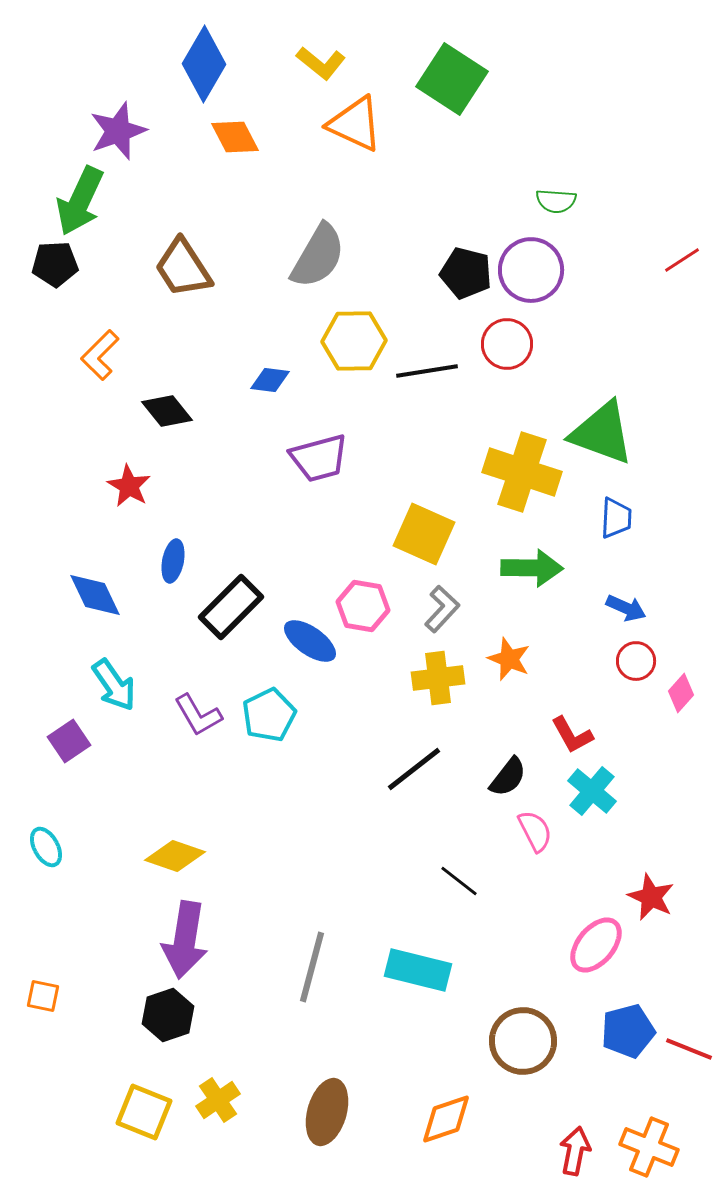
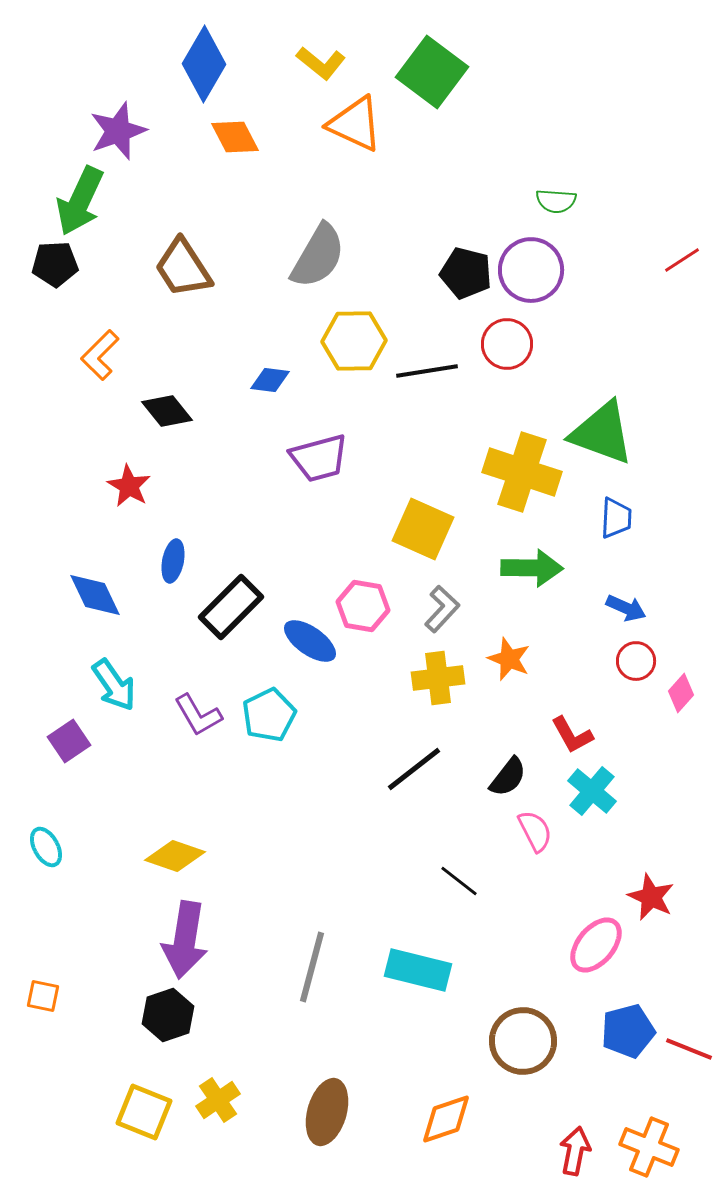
green square at (452, 79): moved 20 px left, 7 px up; rotated 4 degrees clockwise
yellow square at (424, 534): moved 1 px left, 5 px up
